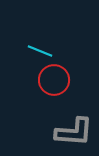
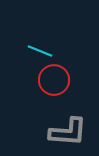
gray L-shape: moved 6 px left
